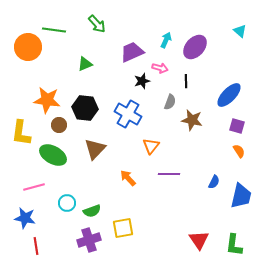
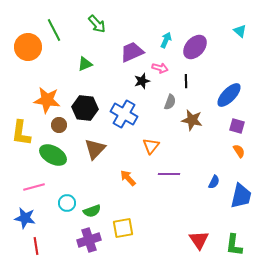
green line: rotated 55 degrees clockwise
blue cross: moved 4 px left
